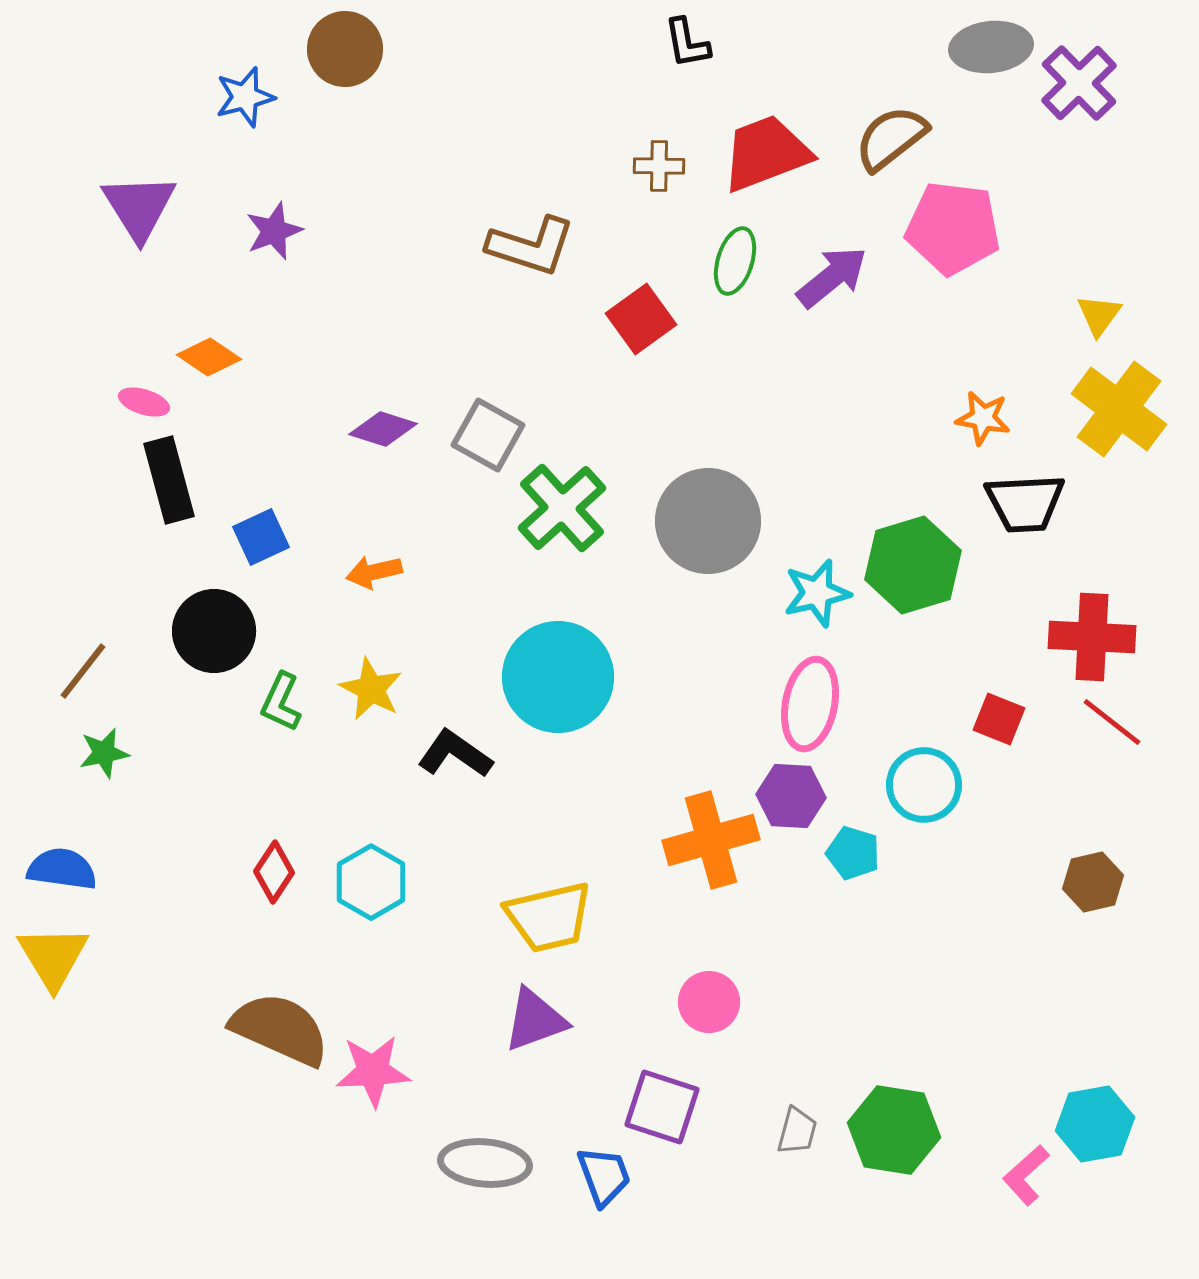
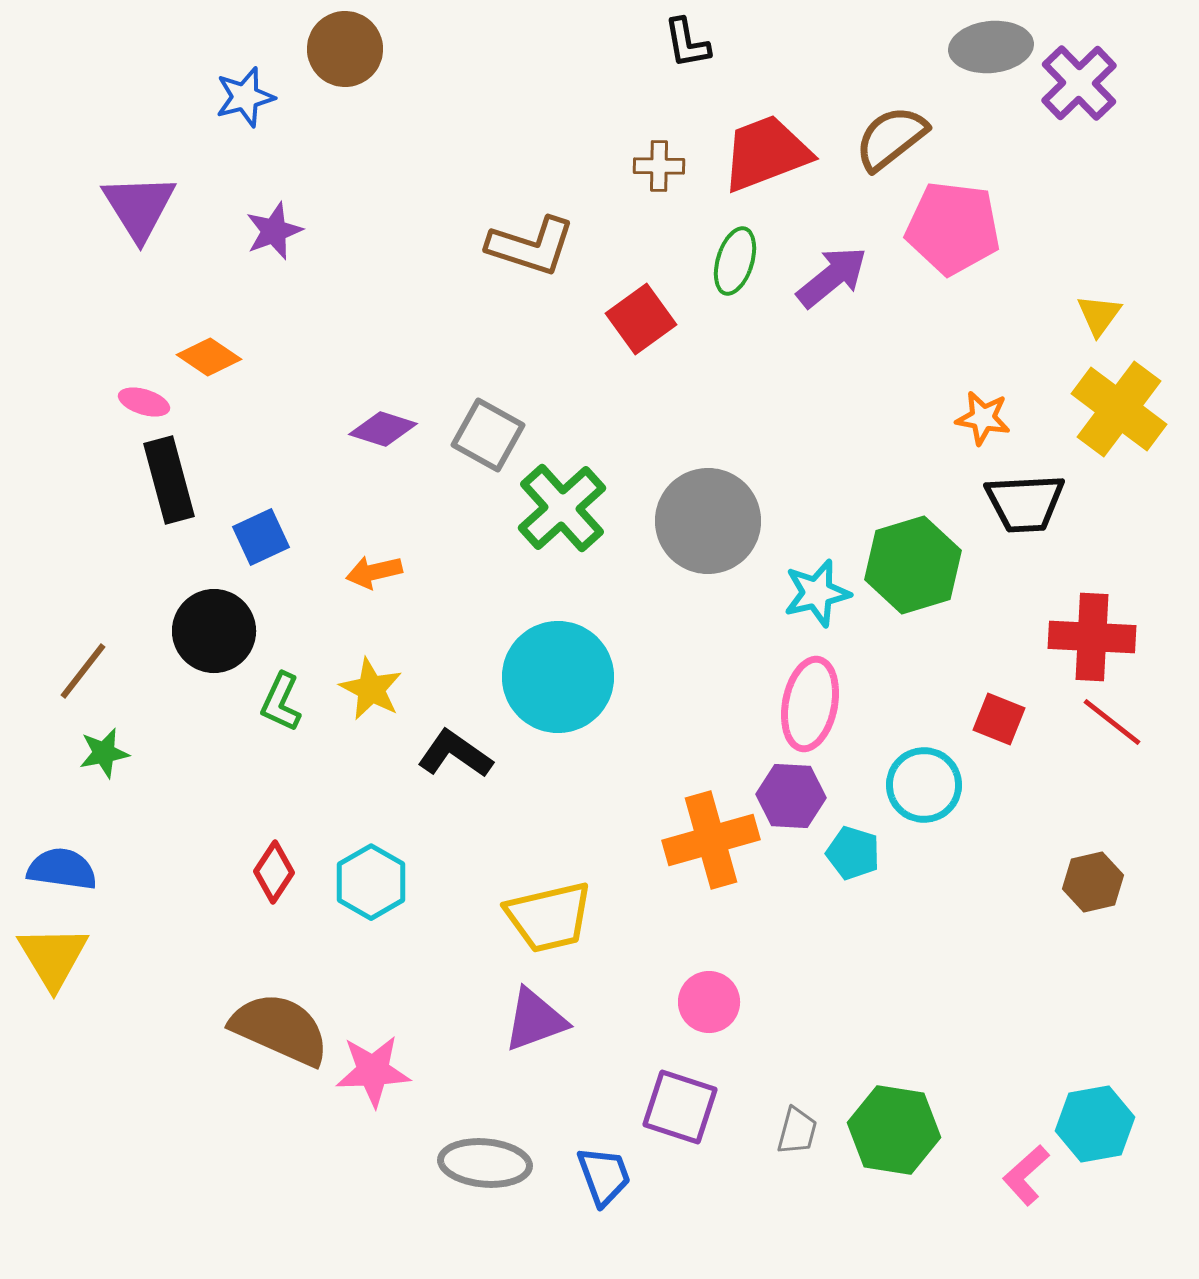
purple square at (662, 1107): moved 18 px right
